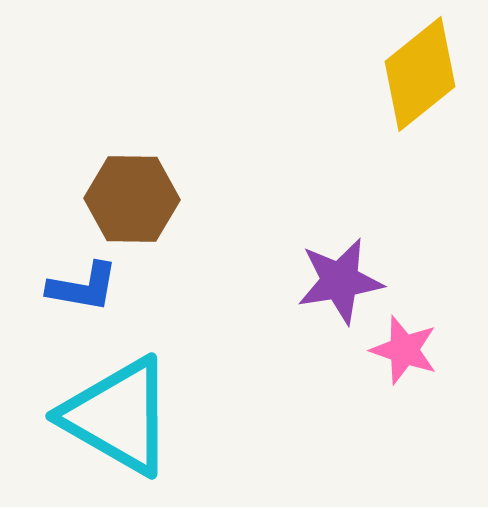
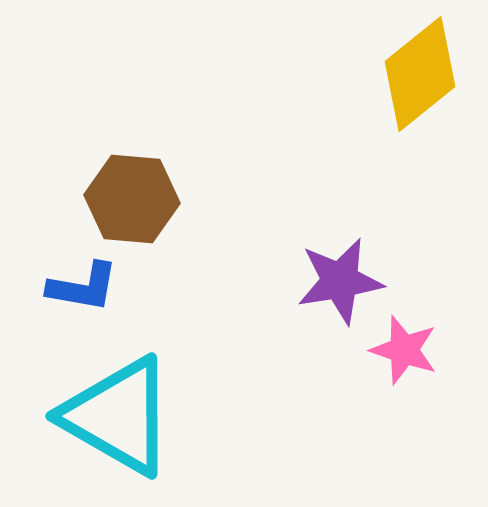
brown hexagon: rotated 4 degrees clockwise
